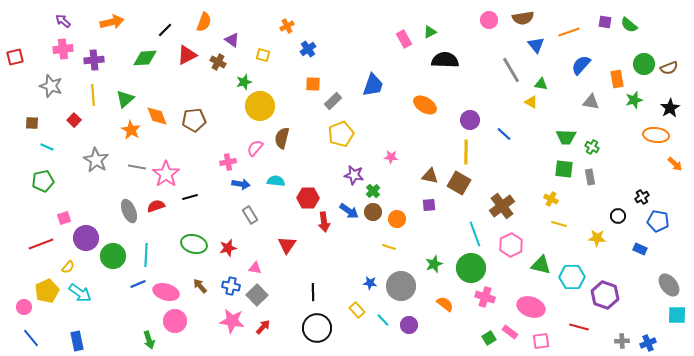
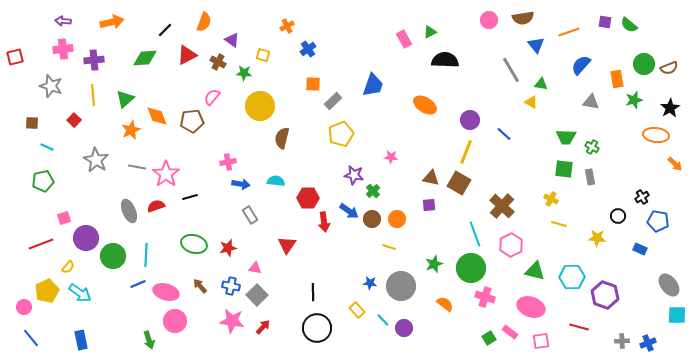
purple arrow at (63, 21): rotated 35 degrees counterclockwise
green star at (244, 82): moved 9 px up; rotated 21 degrees clockwise
brown pentagon at (194, 120): moved 2 px left, 1 px down
orange star at (131, 130): rotated 18 degrees clockwise
pink semicircle at (255, 148): moved 43 px left, 51 px up
yellow line at (466, 152): rotated 20 degrees clockwise
brown triangle at (430, 176): moved 1 px right, 2 px down
brown cross at (502, 206): rotated 10 degrees counterclockwise
brown circle at (373, 212): moved 1 px left, 7 px down
green triangle at (541, 265): moved 6 px left, 6 px down
purple circle at (409, 325): moved 5 px left, 3 px down
blue rectangle at (77, 341): moved 4 px right, 1 px up
